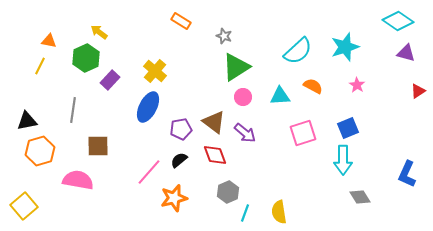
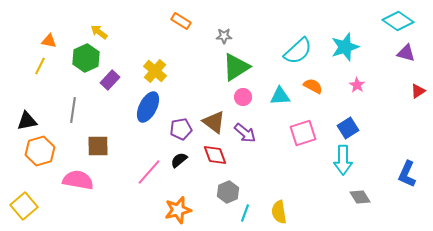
gray star: rotated 21 degrees counterclockwise
blue square: rotated 10 degrees counterclockwise
orange star: moved 4 px right, 12 px down
